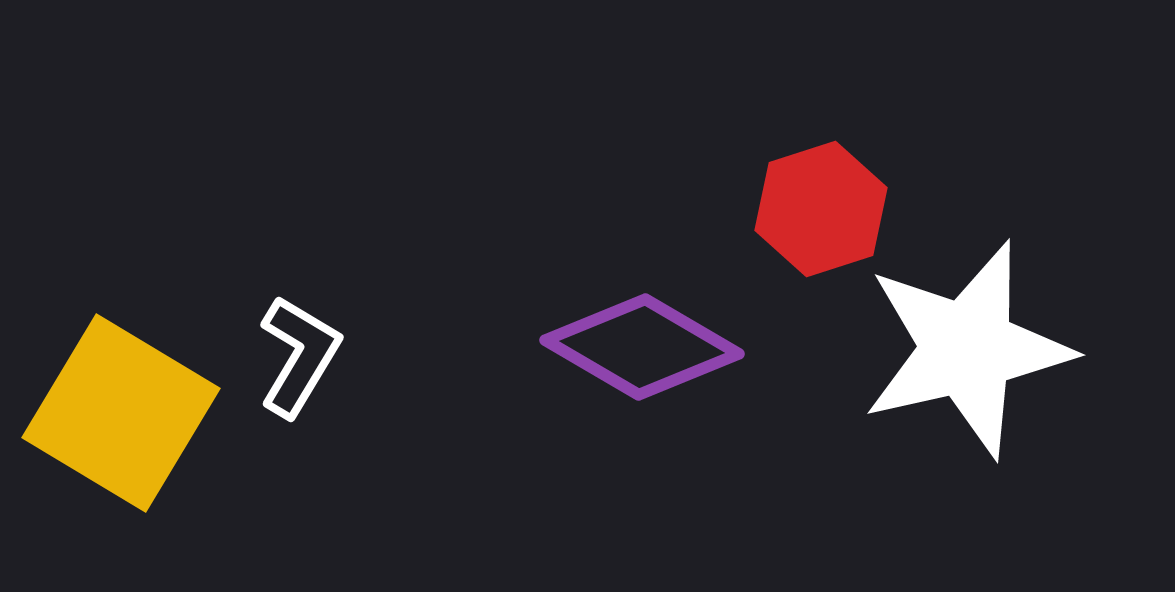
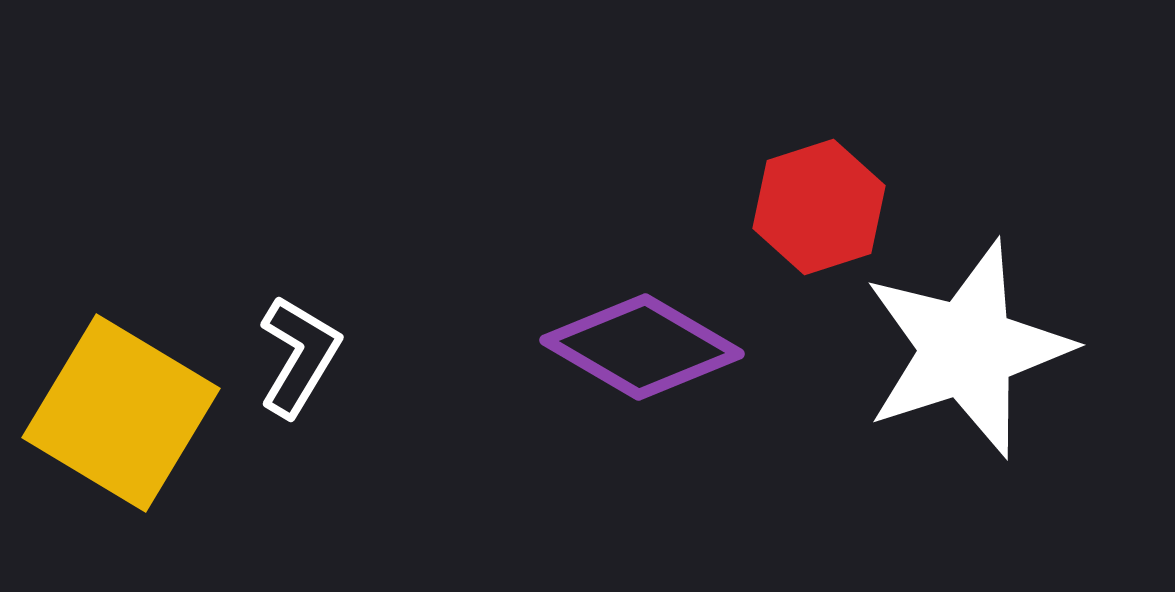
red hexagon: moved 2 px left, 2 px up
white star: rotated 5 degrees counterclockwise
